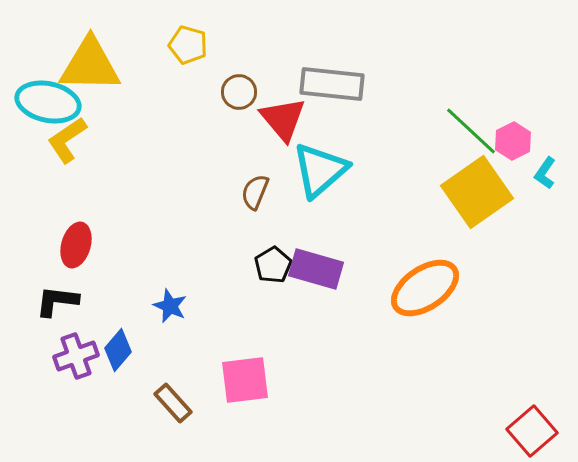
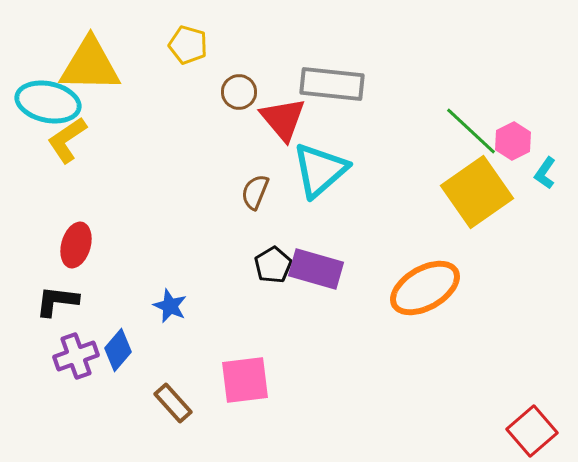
orange ellipse: rotated 4 degrees clockwise
